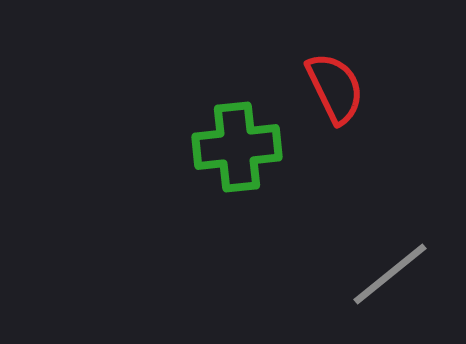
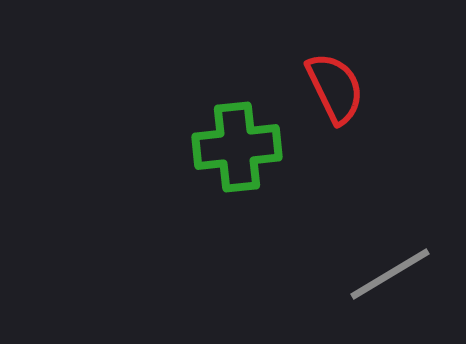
gray line: rotated 8 degrees clockwise
